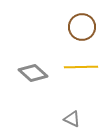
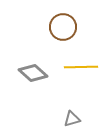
brown circle: moved 19 px left
gray triangle: rotated 42 degrees counterclockwise
